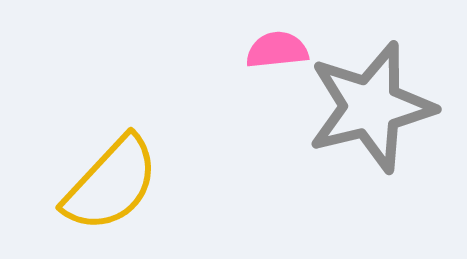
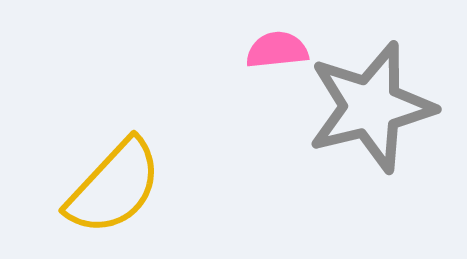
yellow semicircle: moved 3 px right, 3 px down
